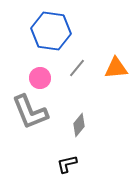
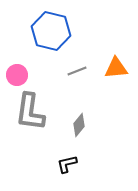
blue hexagon: rotated 6 degrees clockwise
gray line: moved 3 px down; rotated 30 degrees clockwise
pink circle: moved 23 px left, 3 px up
gray L-shape: rotated 30 degrees clockwise
